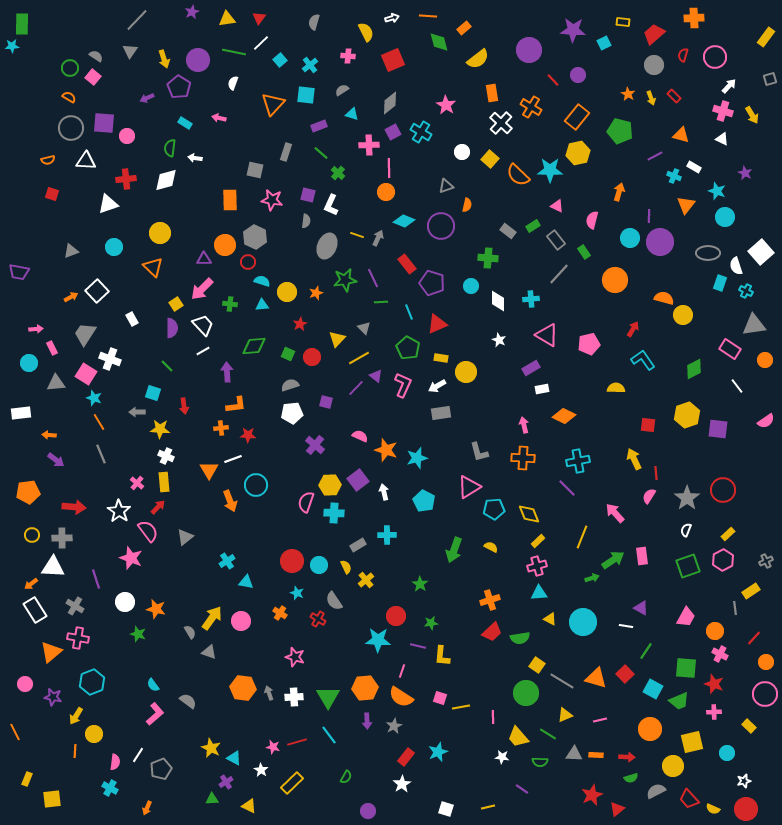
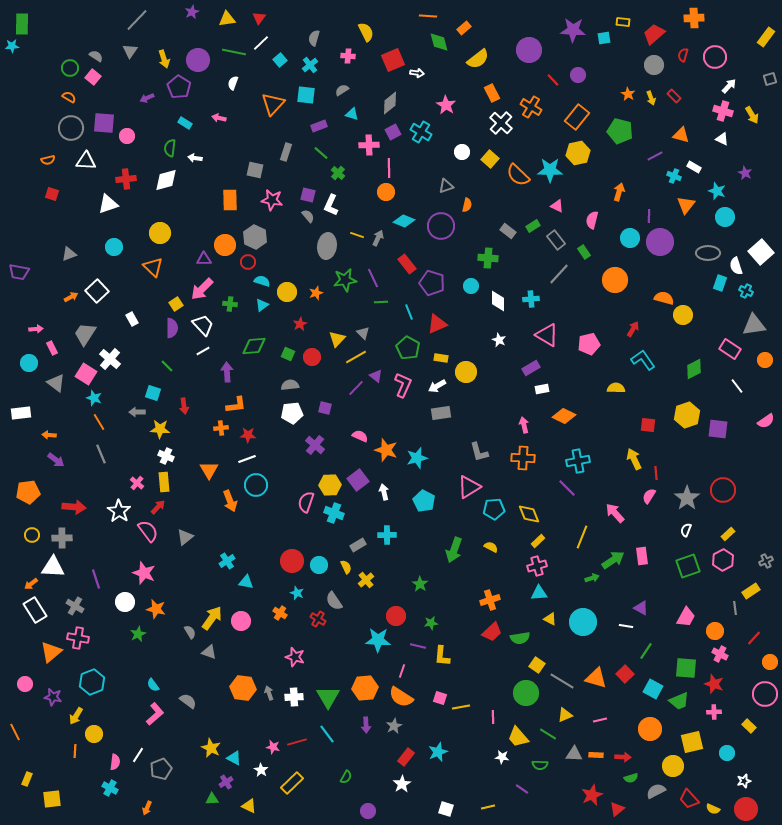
white arrow at (392, 18): moved 25 px right, 55 px down; rotated 24 degrees clockwise
gray semicircle at (314, 22): moved 16 px down
cyan square at (604, 43): moved 5 px up; rotated 16 degrees clockwise
orange rectangle at (492, 93): rotated 18 degrees counterclockwise
gray semicircle at (306, 221): moved 2 px right, 5 px up; rotated 48 degrees counterclockwise
gray ellipse at (327, 246): rotated 15 degrees counterclockwise
gray triangle at (71, 251): moved 2 px left, 3 px down
cyan triangle at (262, 305): rotated 32 degrees counterclockwise
gray triangle at (364, 328): moved 1 px left, 5 px down
yellow line at (359, 358): moved 3 px left, 1 px up
white cross at (110, 359): rotated 20 degrees clockwise
gray triangle at (56, 383): rotated 42 degrees clockwise
gray semicircle at (290, 385): rotated 12 degrees clockwise
purple square at (326, 402): moved 1 px left, 6 px down
white line at (233, 459): moved 14 px right
cyan cross at (334, 513): rotated 18 degrees clockwise
pink star at (131, 558): moved 13 px right, 15 px down
green star at (138, 634): rotated 28 degrees clockwise
orange circle at (766, 662): moved 4 px right
purple arrow at (367, 721): moved 1 px left, 4 px down
cyan line at (329, 735): moved 2 px left, 1 px up
red arrow at (627, 757): moved 4 px left
green semicircle at (540, 762): moved 3 px down
